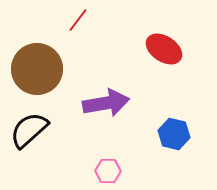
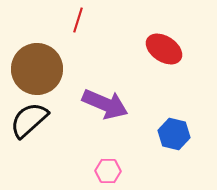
red line: rotated 20 degrees counterclockwise
purple arrow: moved 1 px left, 1 px down; rotated 33 degrees clockwise
black semicircle: moved 10 px up
